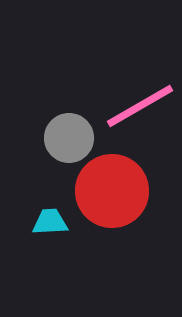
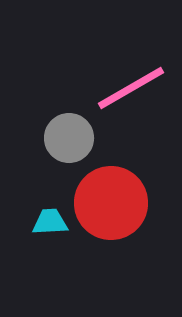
pink line: moved 9 px left, 18 px up
red circle: moved 1 px left, 12 px down
